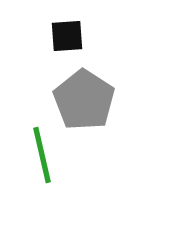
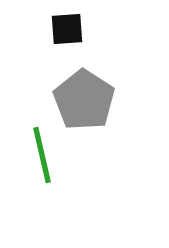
black square: moved 7 px up
